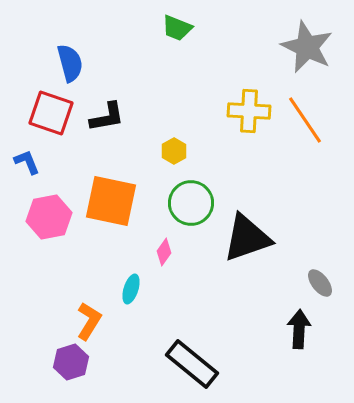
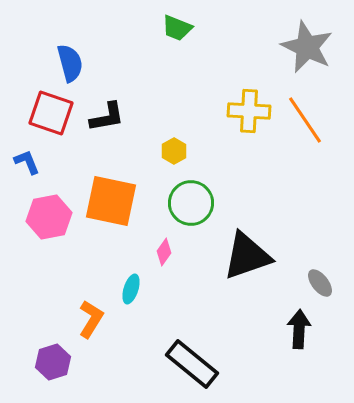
black triangle: moved 18 px down
orange L-shape: moved 2 px right, 2 px up
purple hexagon: moved 18 px left
